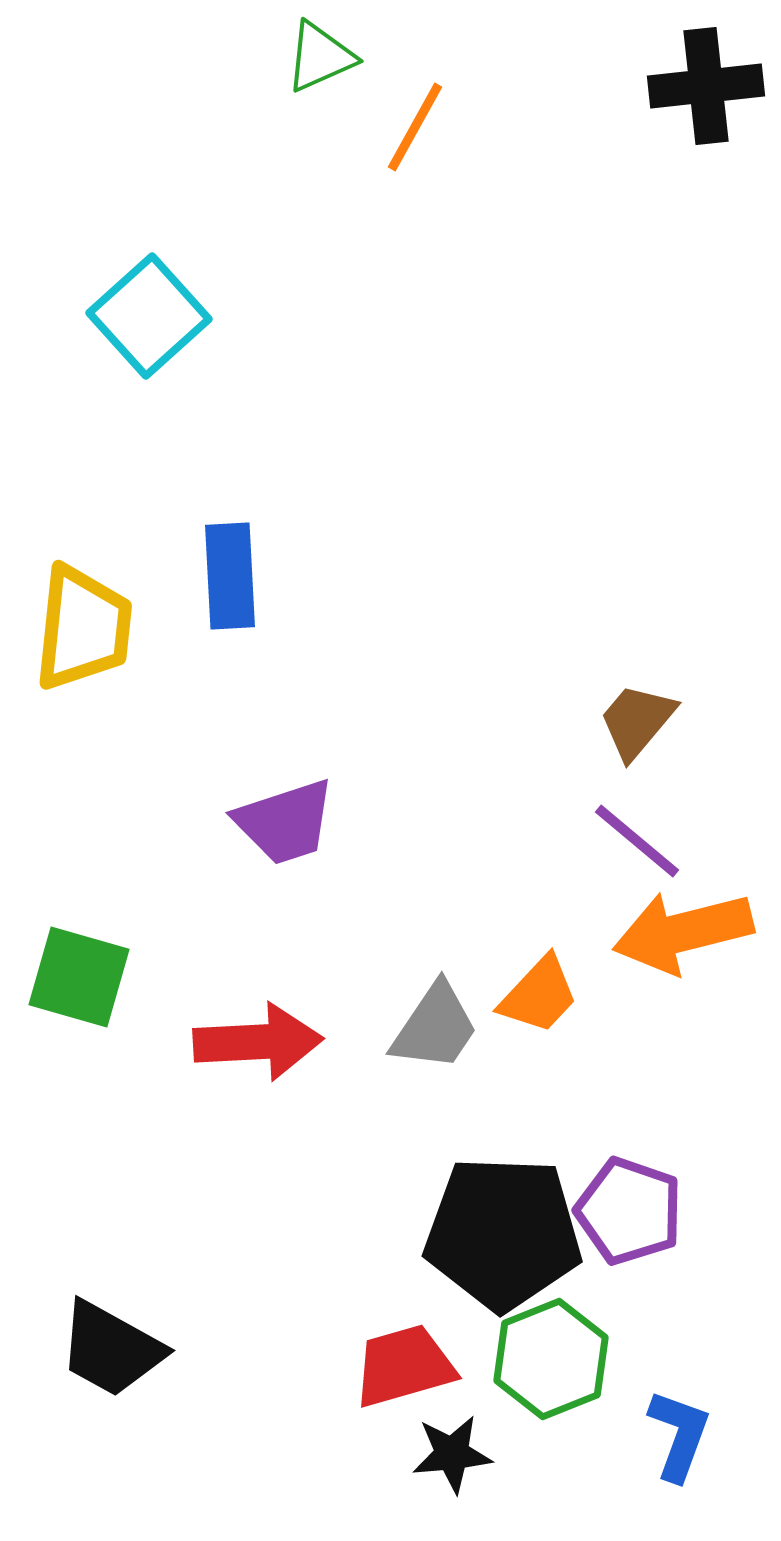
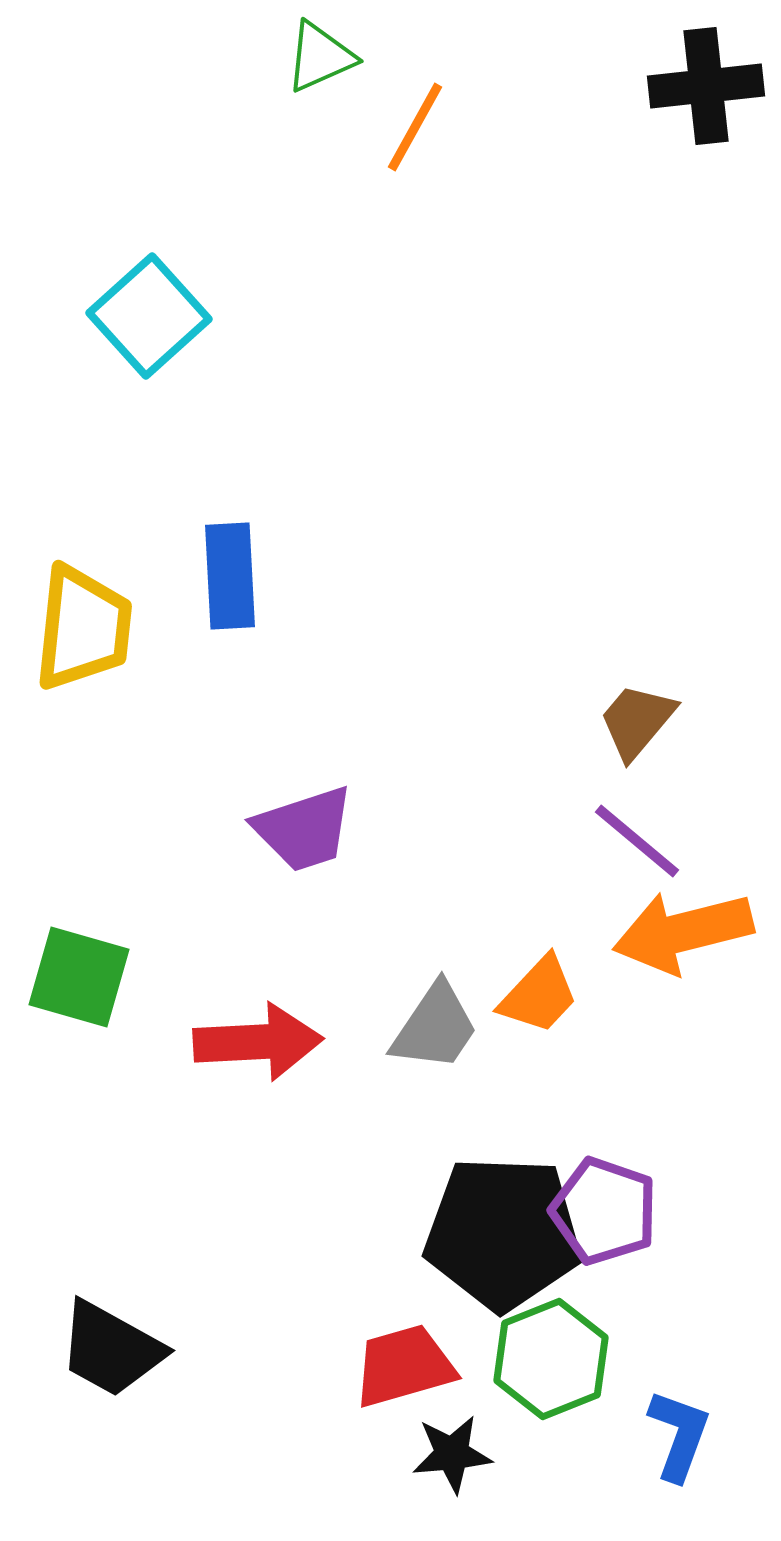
purple trapezoid: moved 19 px right, 7 px down
purple pentagon: moved 25 px left
